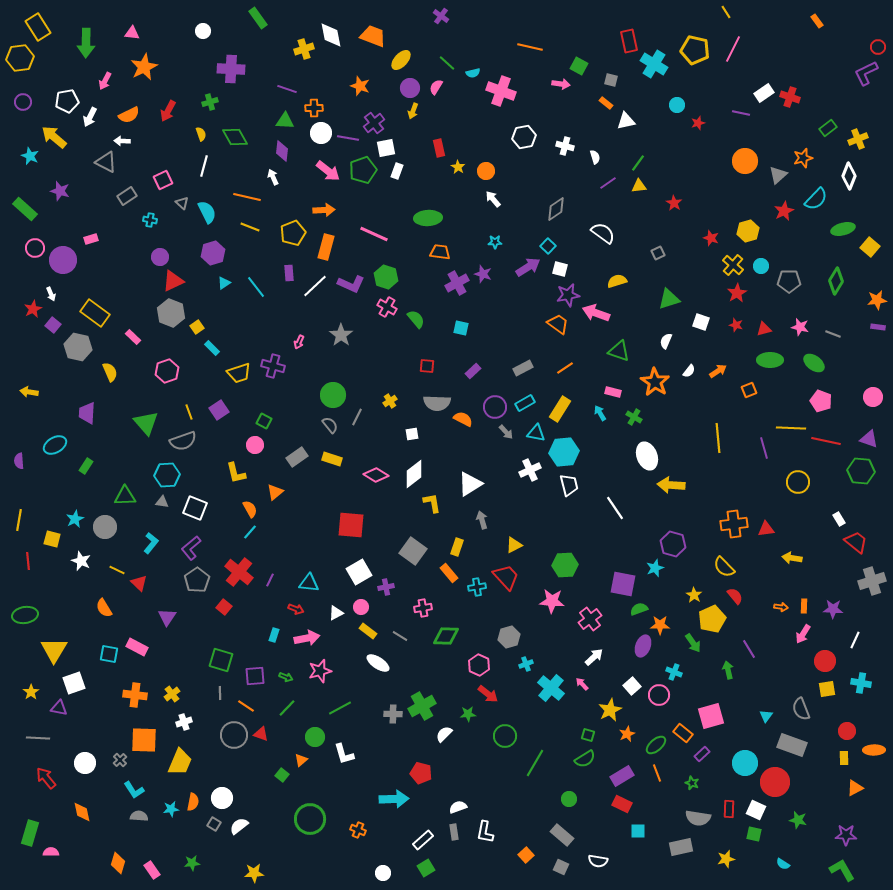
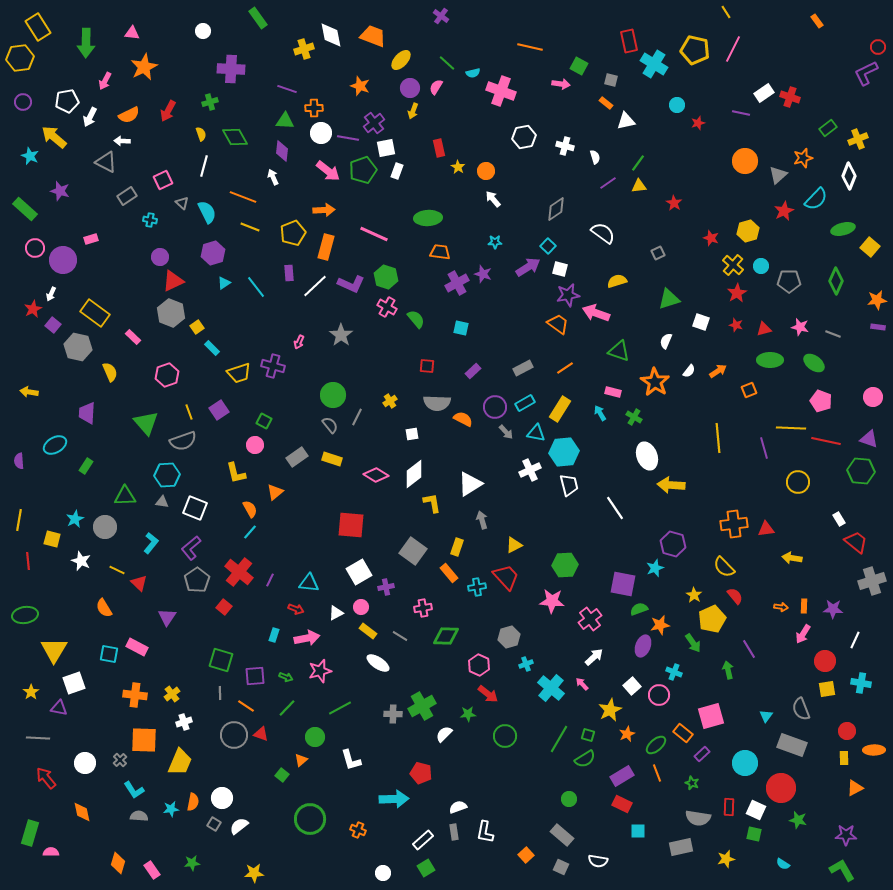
orange line at (247, 197): moved 4 px left; rotated 8 degrees clockwise
green diamond at (836, 281): rotated 8 degrees counterclockwise
white arrow at (51, 294): rotated 48 degrees clockwise
pink hexagon at (167, 371): moved 4 px down
orange star at (660, 625): rotated 12 degrees counterclockwise
white L-shape at (344, 754): moved 7 px right, 6 px down
green line at (535, 763): moved 24 px right, 24 px up
red circle at (775, 782): moved 6 px right, 6 px down
red rectangle at (729, 809): moved 2 px up
